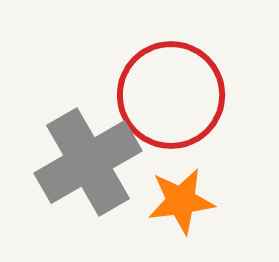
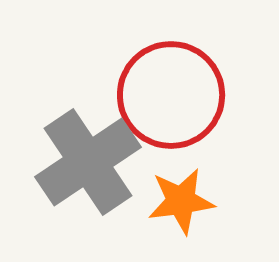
gray cross: rotated 4 degrees counterclockwise
